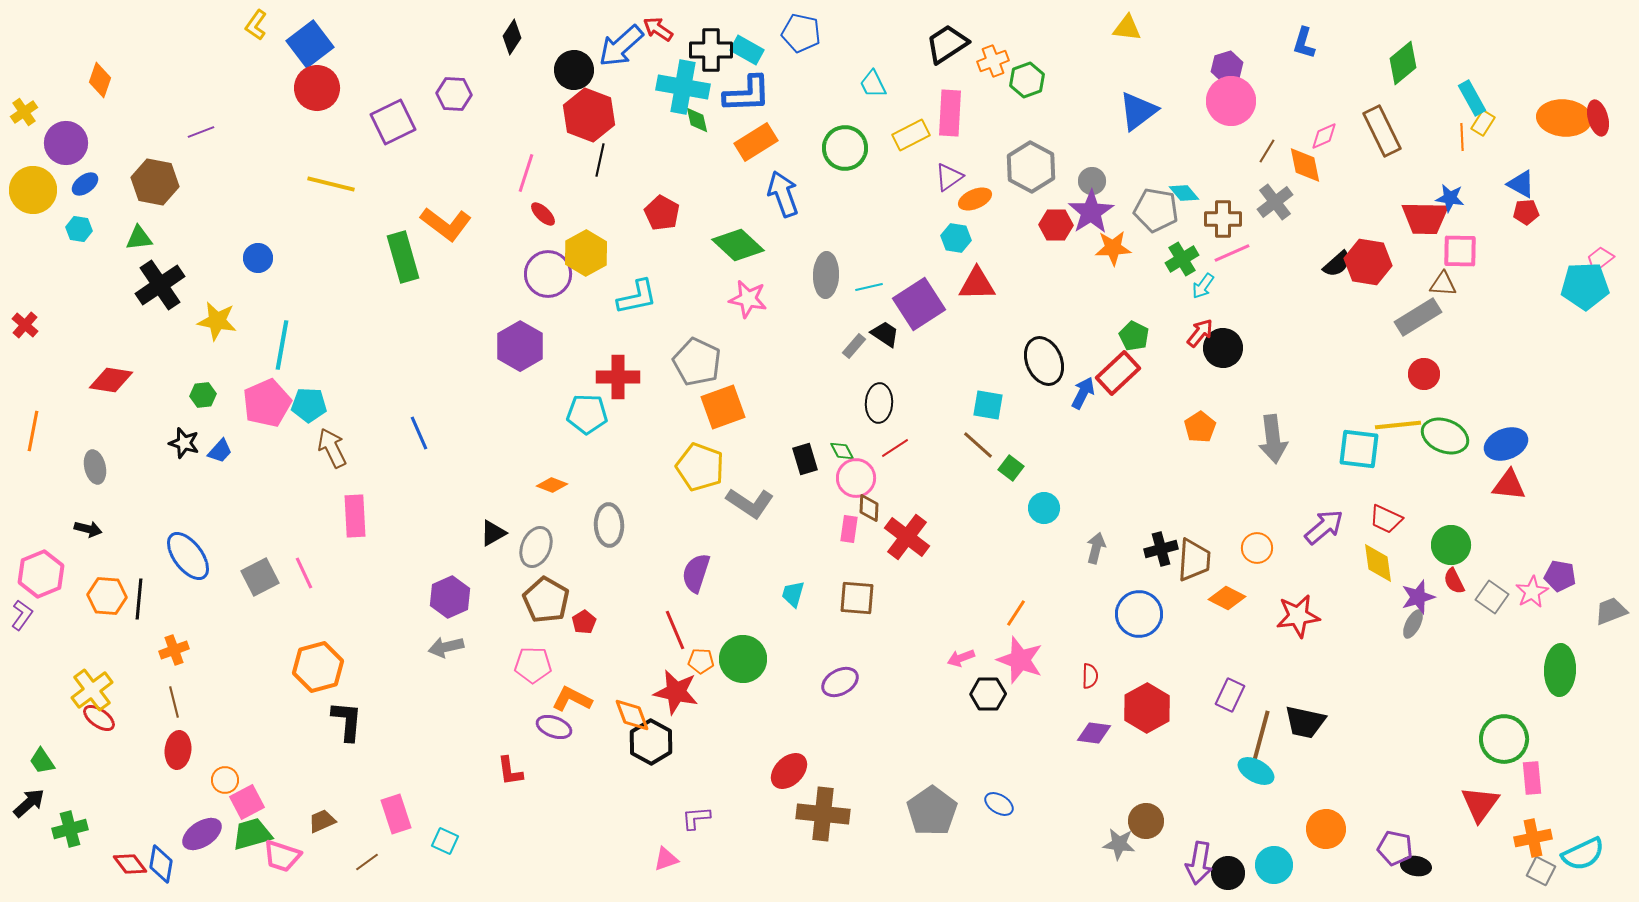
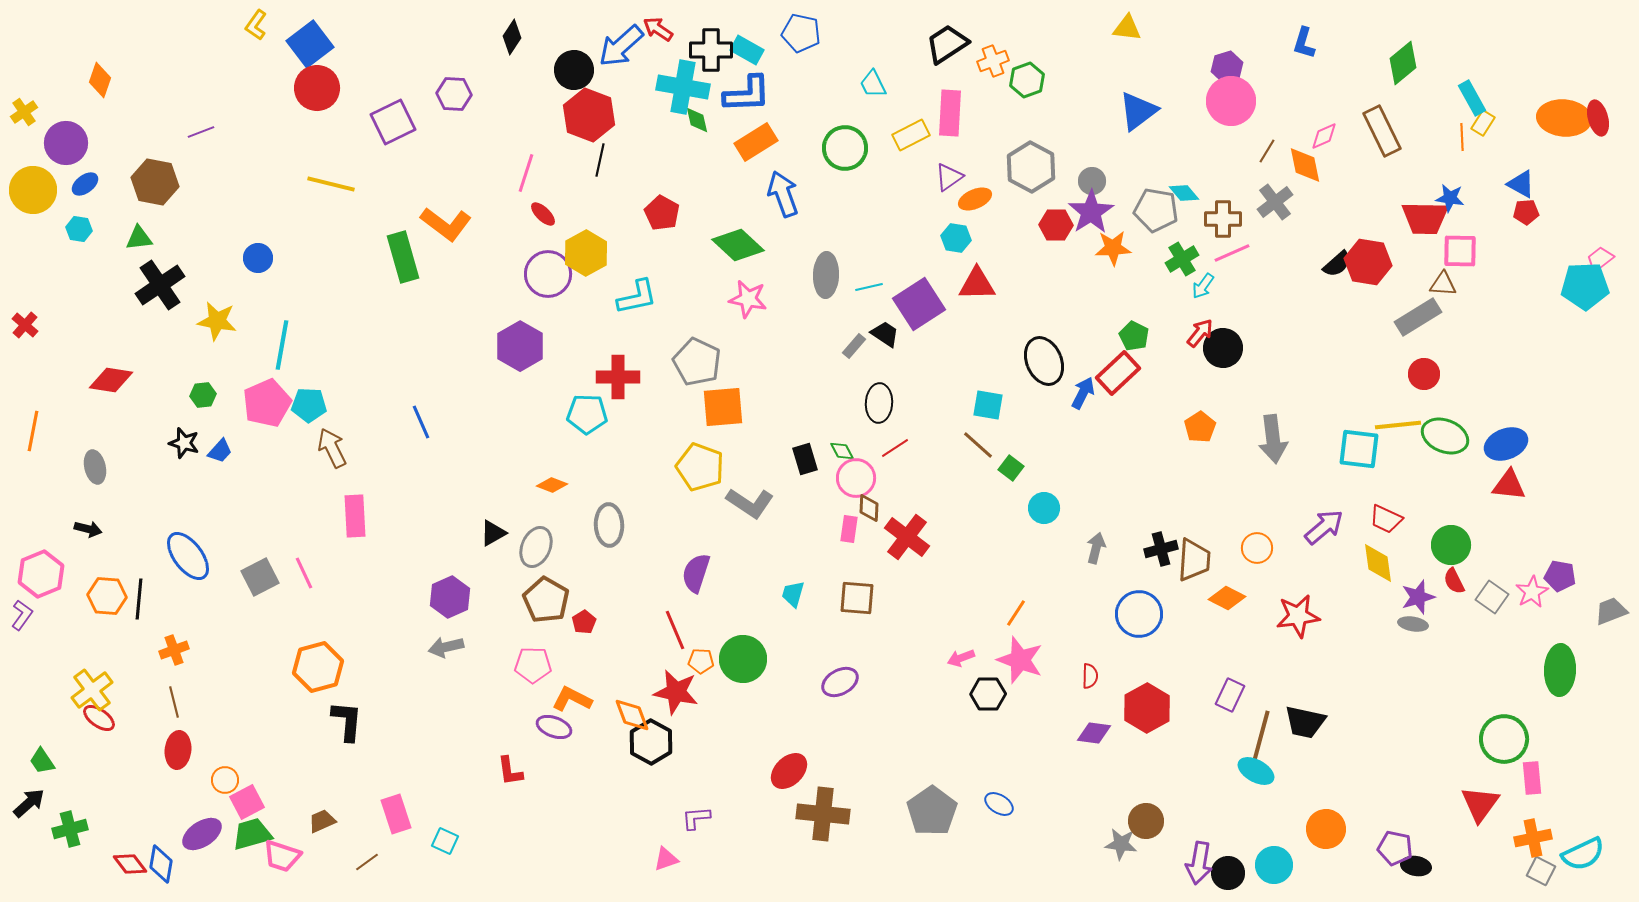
orange square at (723, 407): rotated 15 degrees clockwise
blue line at (419, 433): moved 2 px right, 11 px up
gray ellipse at (1413, 624): rotated 72 degrees clockwise
gray star at (1119, 844): moved 2 px right
